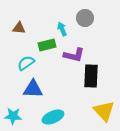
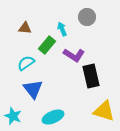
gray circle: moved 2 px right, 1 px up
brown triangle: moved 6 px right
green rectangle: rotated 36 degrees counterclockwise
purple L-shape: rotated 20 degrees clockwise
black rectangle: rotated 15 degrees counterclockwise
blue triangle: rotated 50 degrees clockwise
yellow triangle: rotated 30 degrees counterclockwise
cyan star: rotated 18 degrees clockwise
